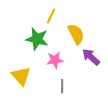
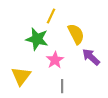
pink star: rotated 24 degrees counterclockwise
yellow triangle: rotated 20 degrees clockwise
